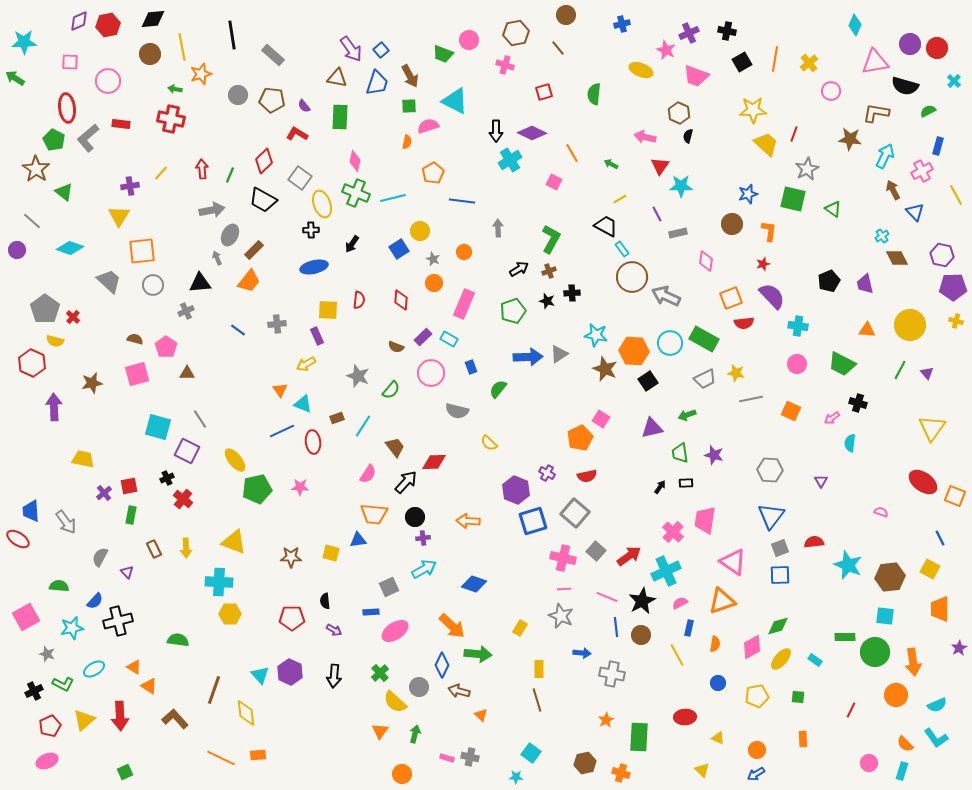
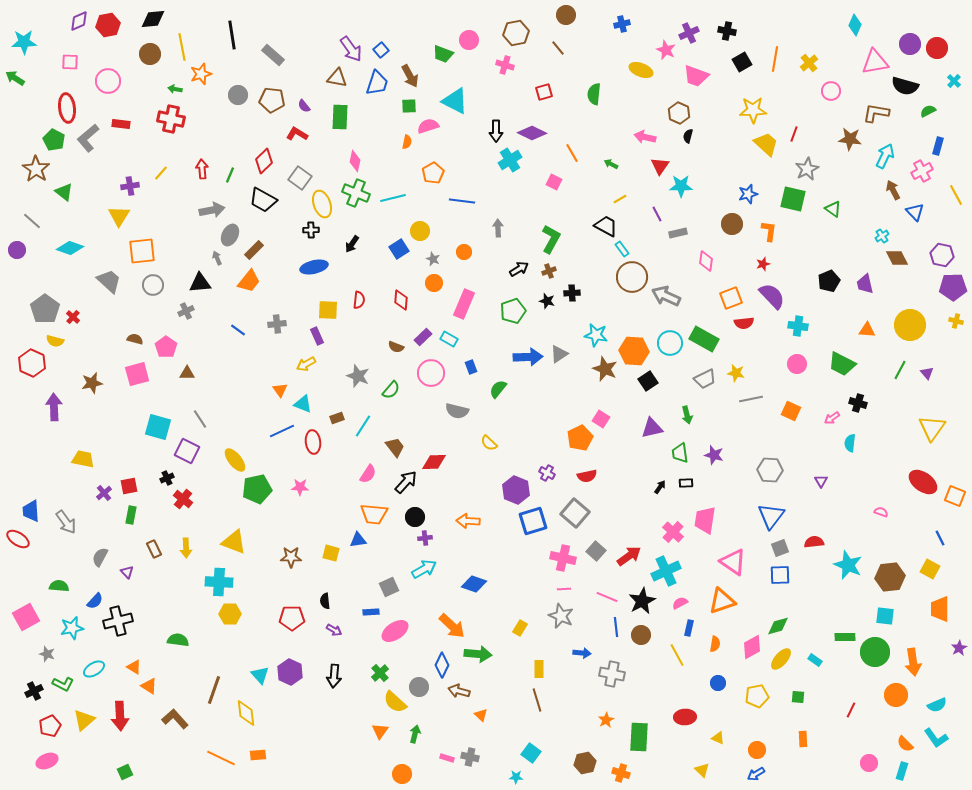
green arrow at (687, 415): rotated 84 degrees counterclockwise
purple cross at (423, 538): moved 2 px right
